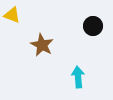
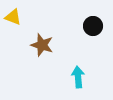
yellow triangle: moved 1 px right, 2 px down
brown star: rotated 10 degrees counterclockwise
